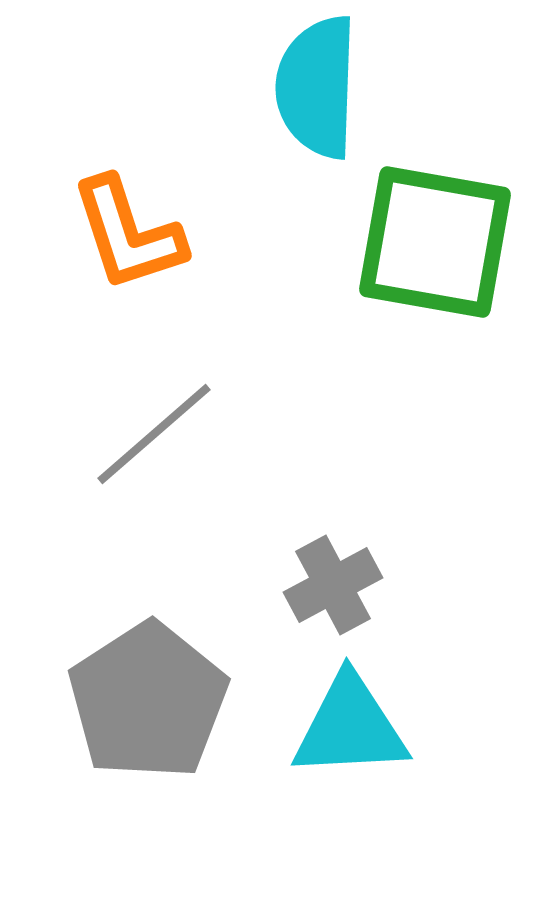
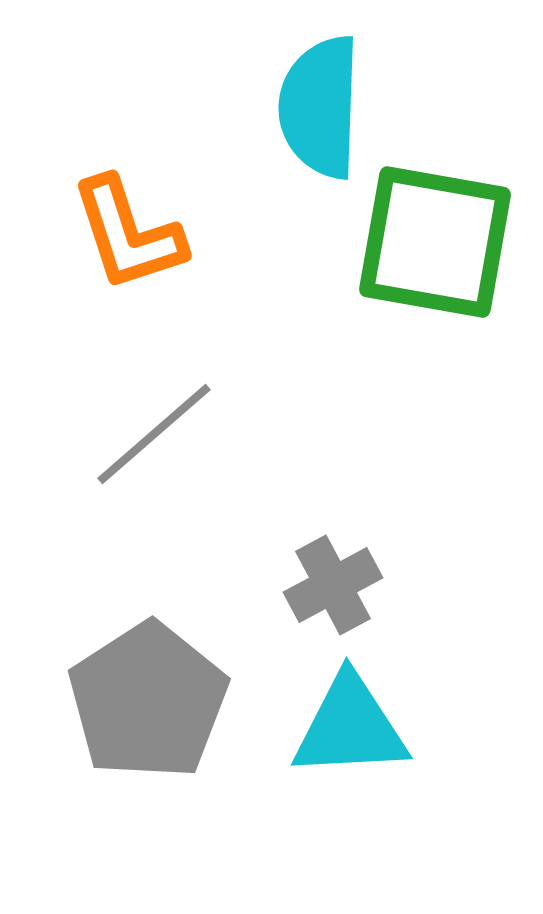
cyan semicircle: moved 3 px right, 20 px down
